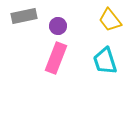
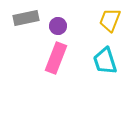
gray rectangle: moved 2 px right, 2 px down
yellow trapezoid: rotated 60 degrees clockwise
